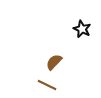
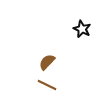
brown semicircle: moved 7 px left
